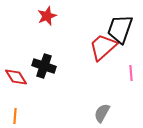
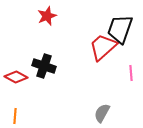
red diamond: rotated 30 degrees counterclockwise
